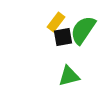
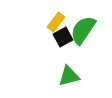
black square: rotated 18 degrees counterclockwise
